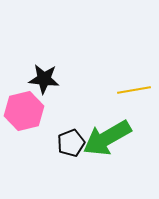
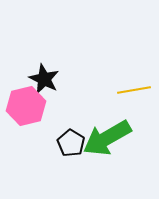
black star: rotated 20 degrees clockwise
pink hexagon: moved 2 px right, 5 px up
black pentagon: rotated 20 degrees counterclockwise
